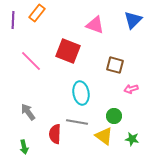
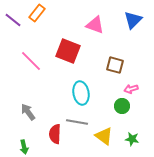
purple line: rotated 54 degrees counterclockwise
green circle: moved 8 px right, 10 px up
